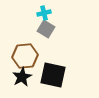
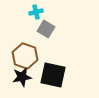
cyan cross: moved 8 px left, 1 px up
brown hexagon: rotated 25 degrees clockwise
black star: rotated 18 degrees clockwise
